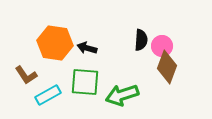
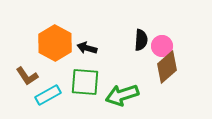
orange hexagon: rotated 20 degrees clockwise
brown diamond: rotated 28 degrees clockwise
brown L-shape: moved 1 px right, 1 px down
